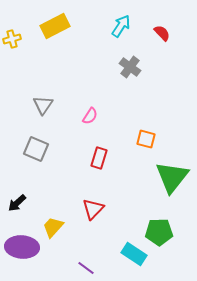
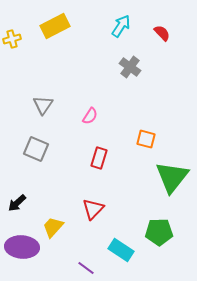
cyan rectangle: moved 13 px left, 4 px up
